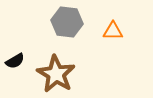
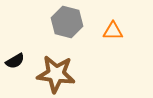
gray hexagon: rotated 8 degrees clockwise
brown star: rotated 24 degrees counterclockwise
